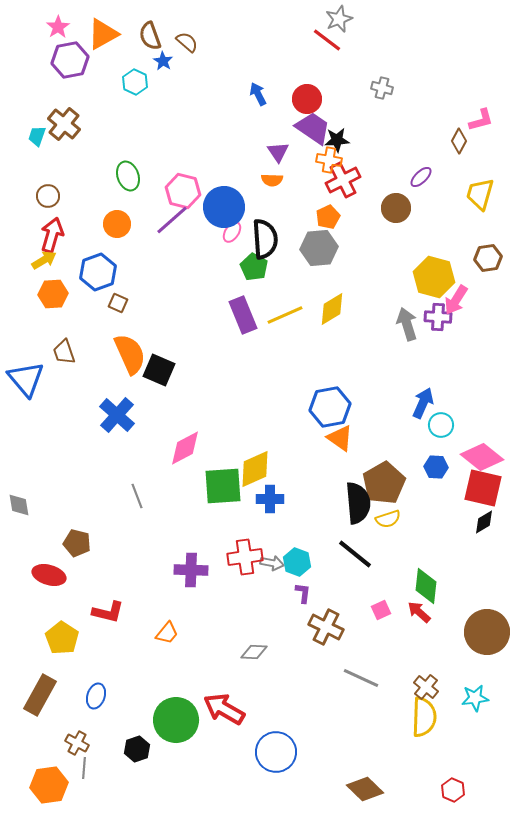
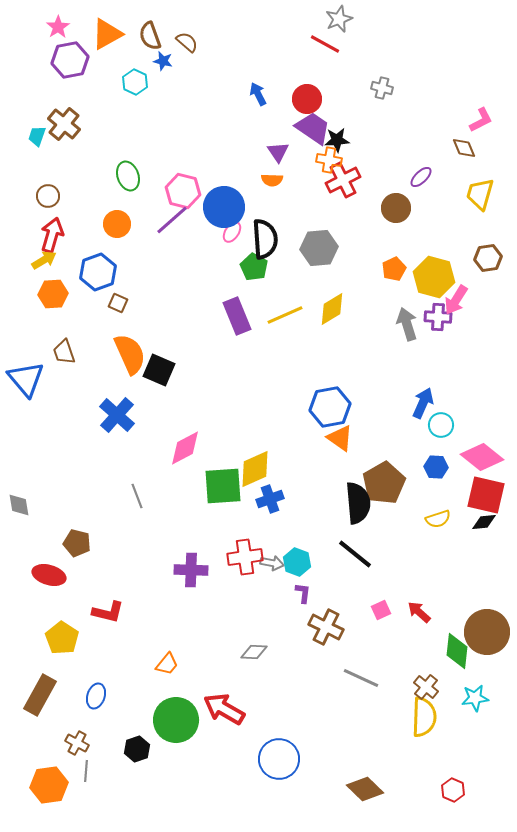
orange triangle at (103, 34): moved 4 px right
red line at (327, 40): moved 2 px left, 4 px down; rotated 8 degrees counterclockwise
blue star at (163, 61): rotated 18 degrees counterclockwise
pink L-shape at (481, 120): rotated 12 degrees counterclockwise
brown diamond at (459, 141): moved 5 px right, 7 px down; rotated 50 degrees counterclockwise
orange pentagon at (328, 217): moved 66 px right, 52 px down
purple rectangle at (243, 315): moved 6 px left, 1 px down
red square at (483, 488): moved 3 px right, 7 px down
blue cross at (270, 499): rotated 20 degrees counterclockwise
yellow semicircle at (388, 519): moved 50 px right
black diamond at (484, 522): rotated 25 degrees clockwise
green diamond at (426, 586): moved 31 px right, 65 px down
orange trapezoid at (167, 633): moved 31 px down
blue circle at (276, 752): moved 3 px right, 7 px down
gray line at (84, 768): moved 2 px right, 3 px down
